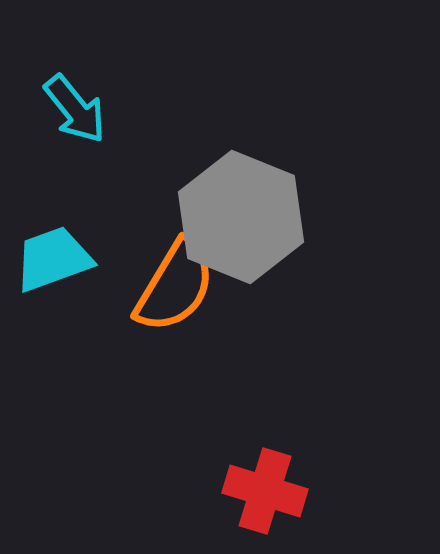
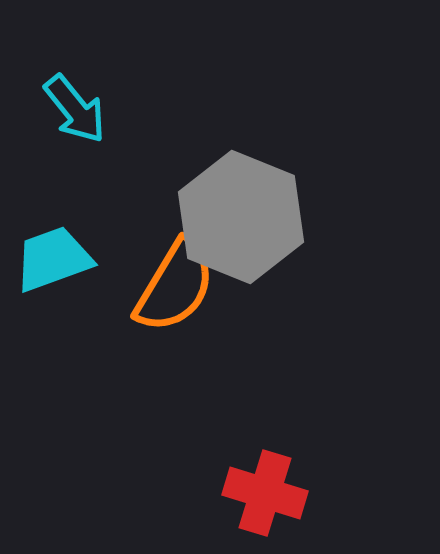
red cross: moved 2 px down
